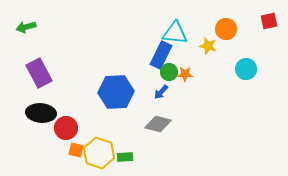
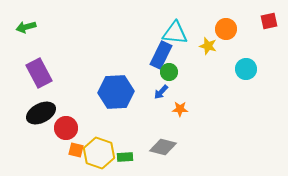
orange star: moved 5 px left, 35 px down
black ellipse: rotated 32 degrees counterclockwise
gray diamond: moved 5 px right, 23 px down
